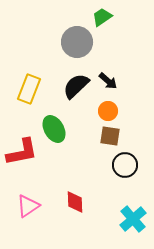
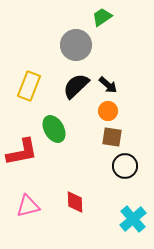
gray circle: moved 1 px left, 3 px down
black arrow: moved 4 px down
yellow rectangle: moved 3 px up
brown square: moved 2 px right, 1 px down
black circle: moved 1 px down
pink triangle: rotated 20 degrees clockwise
